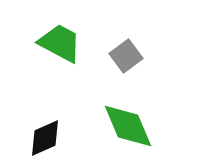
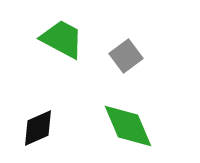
green trapezoid: moved 2 px right, 4 px up
black diamond: moved 7 px left, 10 px up
